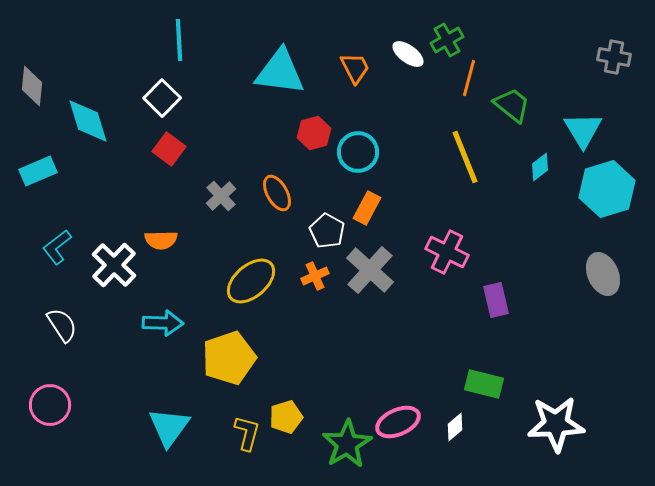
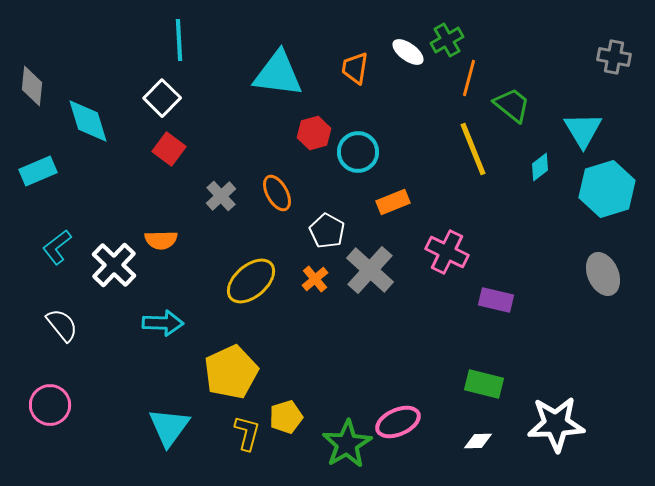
white ellipse at (408, 54): moved 2 px up
orange trapezoid at (355, 68): rotated 144 degrees counterclockwise
cyan triangle at (280, 72): moved 2 px left, 2 px down
yellow line at (465, 157): moved 8 px right, 8 px up
orange rectangle at (367, 208): moved 26 px right, 6 px up; rotated 40 degrees clockwise
orange cross at (315, 276): moved 3 px down; rotated 16 degrees counterclockwise
purple rectangle at (496, 300): rotated 64 degrees counterclockwise
white semicircle at (62, 325): rotated 6 degrees counterclockwise
yellow pentagon at (229, 358): moved 2 px right, 14 px down; rotated 6 degrees counterclockwise
white diamond at (455, 427): moved 23 px right, 14 px down; rotated 40 degrees clockwise
